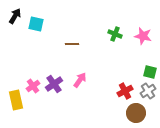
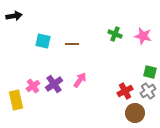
black arrow: moved 1 px left; rotated 49 degrees clockwise
cyan square: moved 7 px right, 17 px down
brown circle: moved 1 px left
